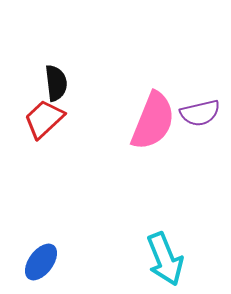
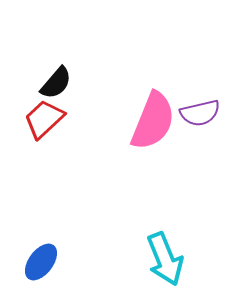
black semicircle: rotated 48 degrees clockwise
